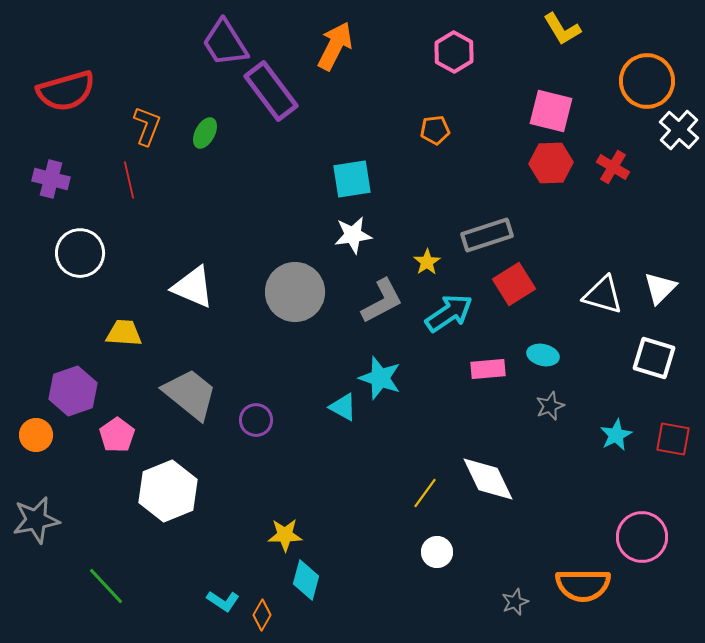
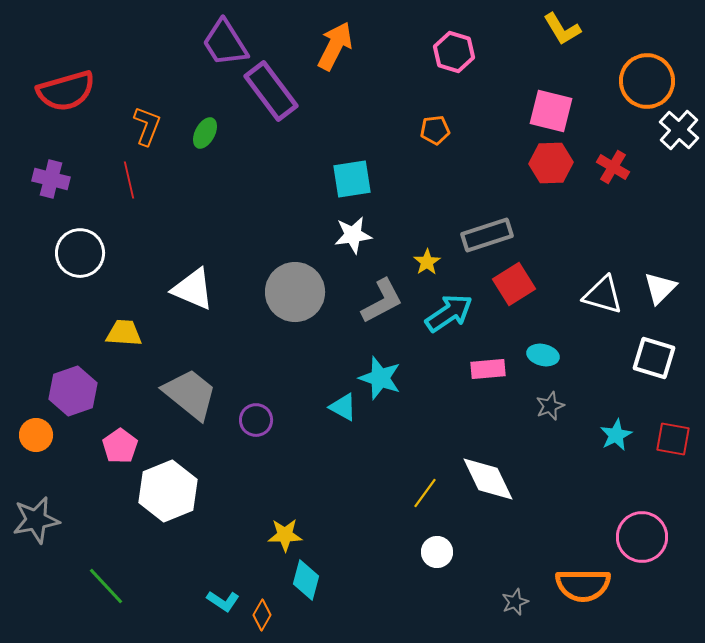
pink hexagon at (454, 52): rotated 12 degrees counterclockwise
white triangle at (193, 287): moved 2 px down
pink pentagon at (117, 435): moved 3 px right, 11 px down
